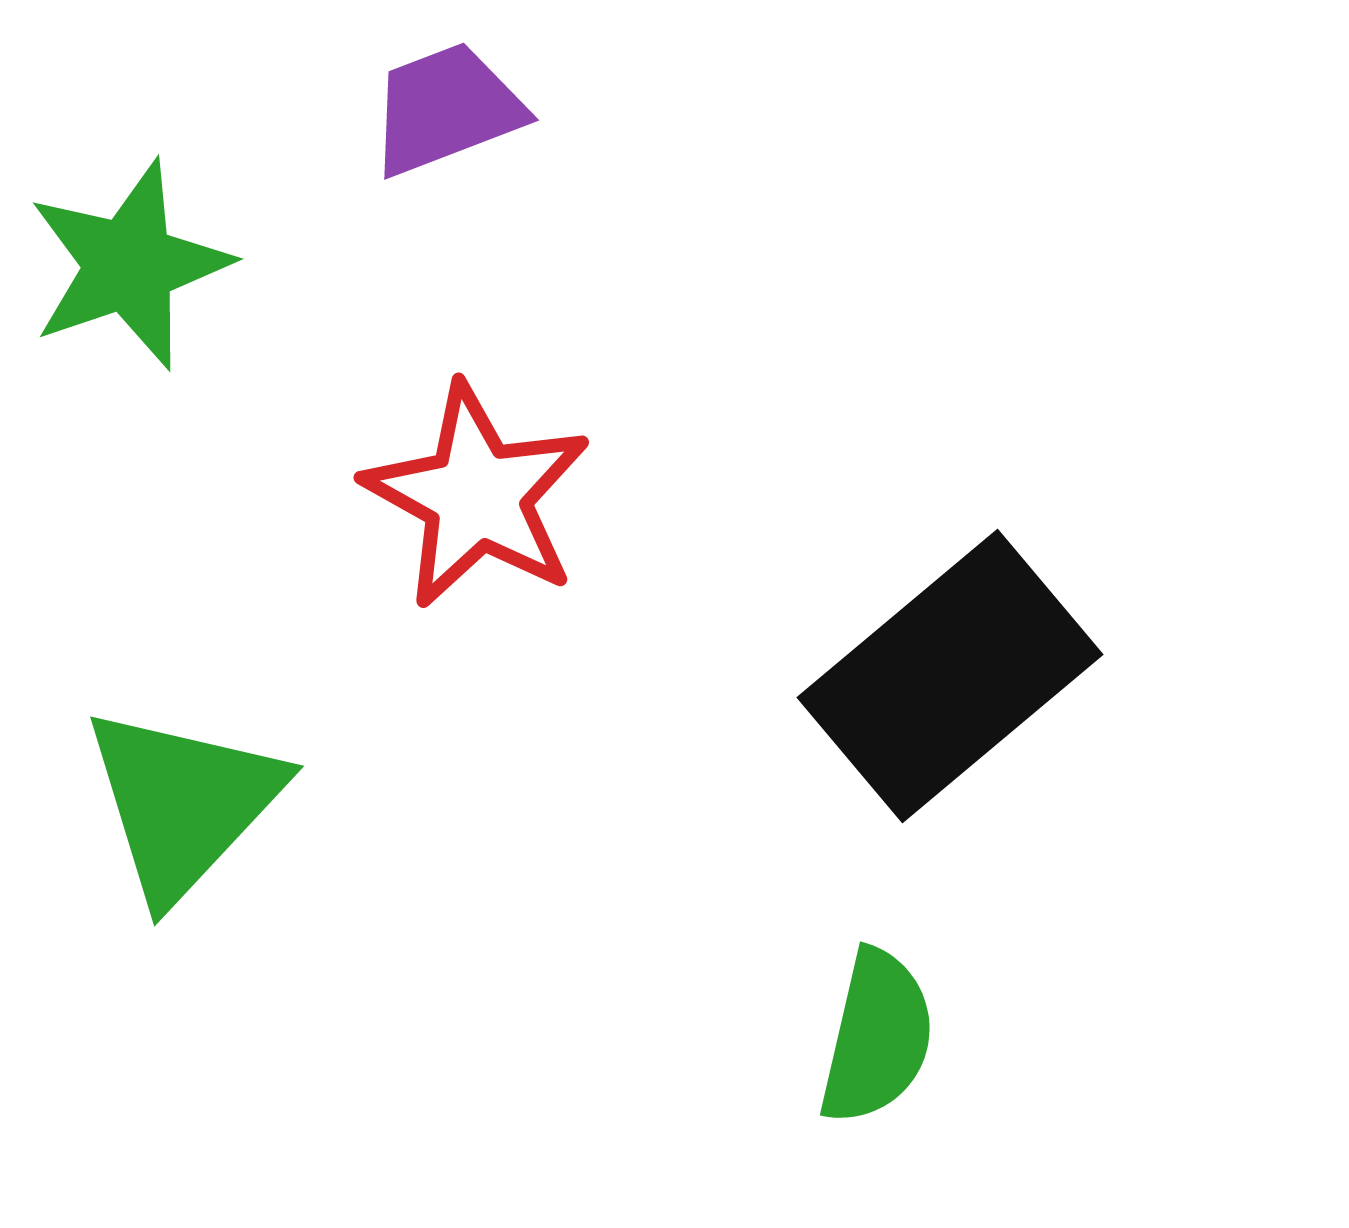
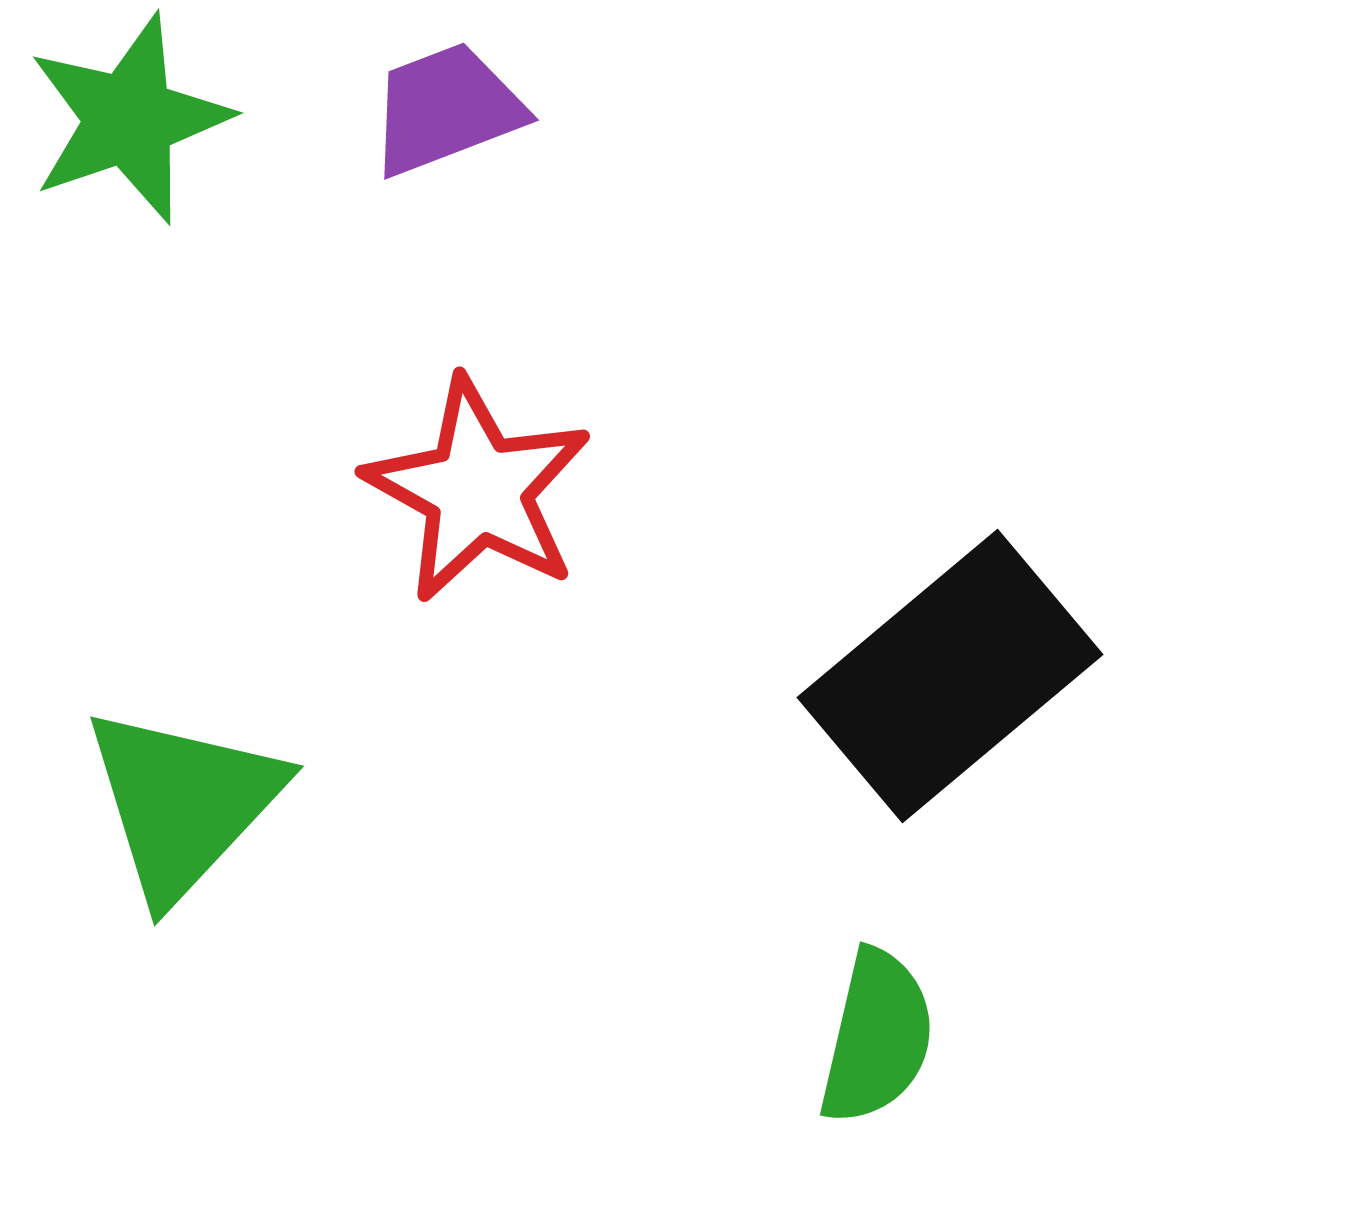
green star: moved 146 px up
red star: moved 1 px right, 6 px up
